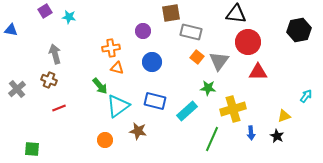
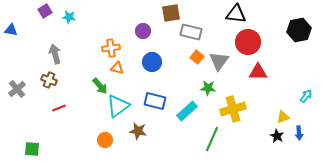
yellow triangle: moved 1 px left, 1 px down
blue arrow: moved 48 px right
